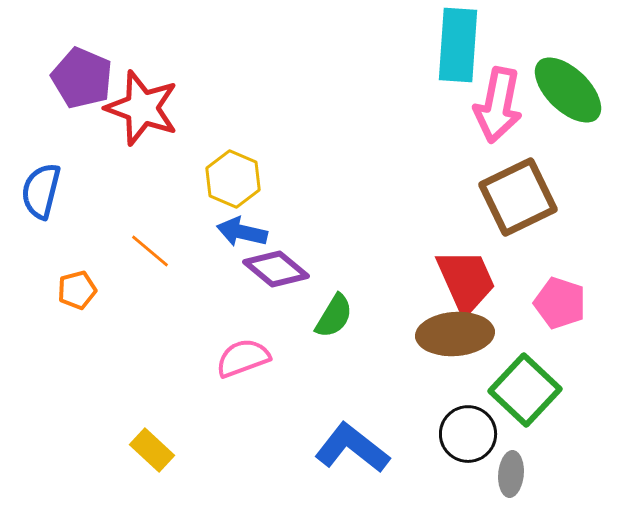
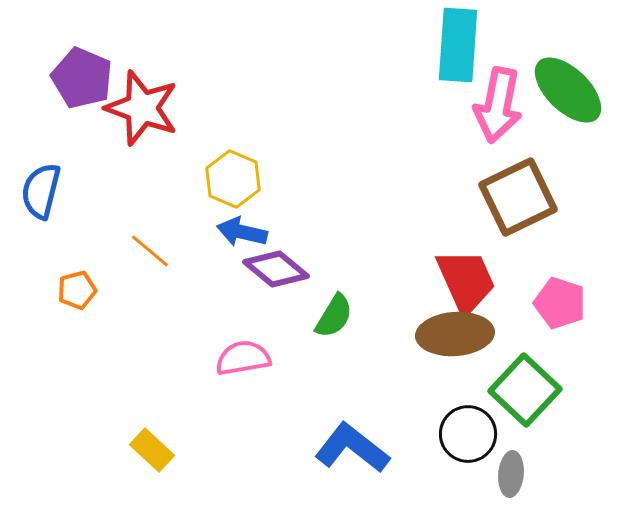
pink semicircle: rotated 10 degrees clockwise
